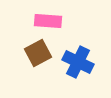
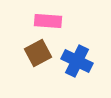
blue cross: moved 1 px left, 1 px up
